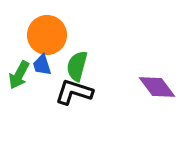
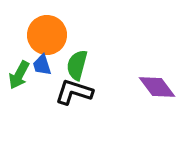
green semicircle: moved 1 px up
